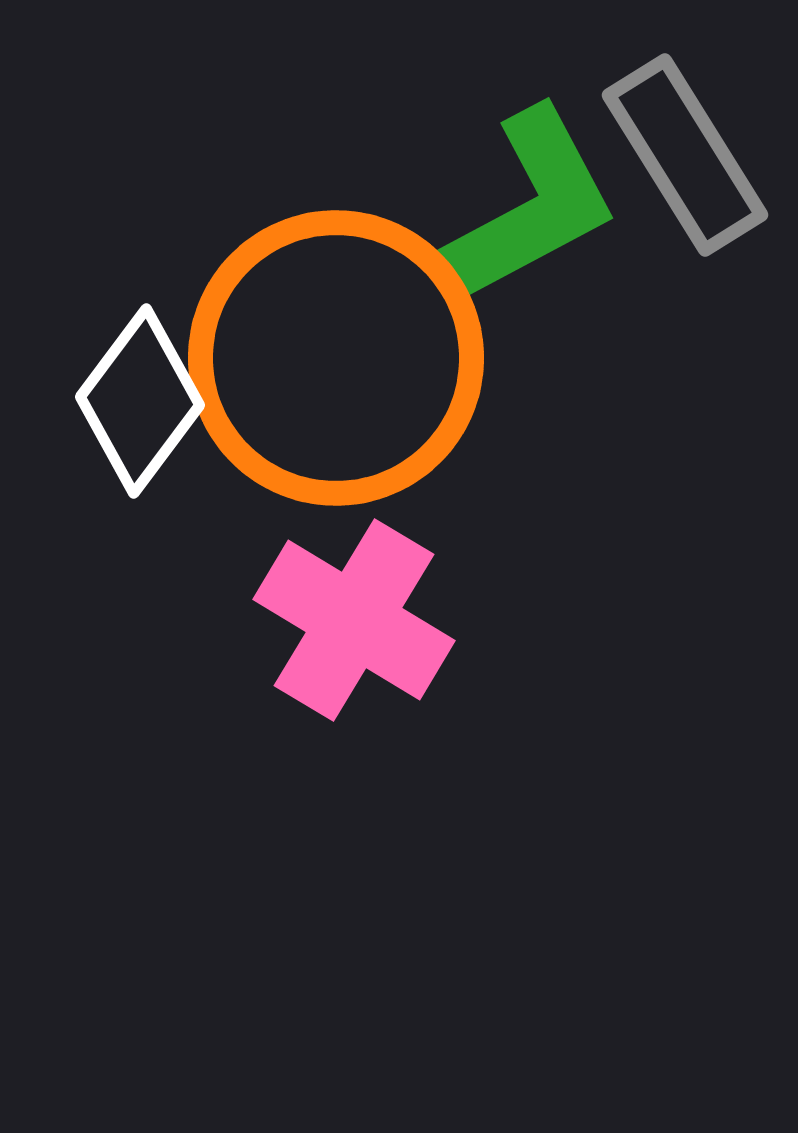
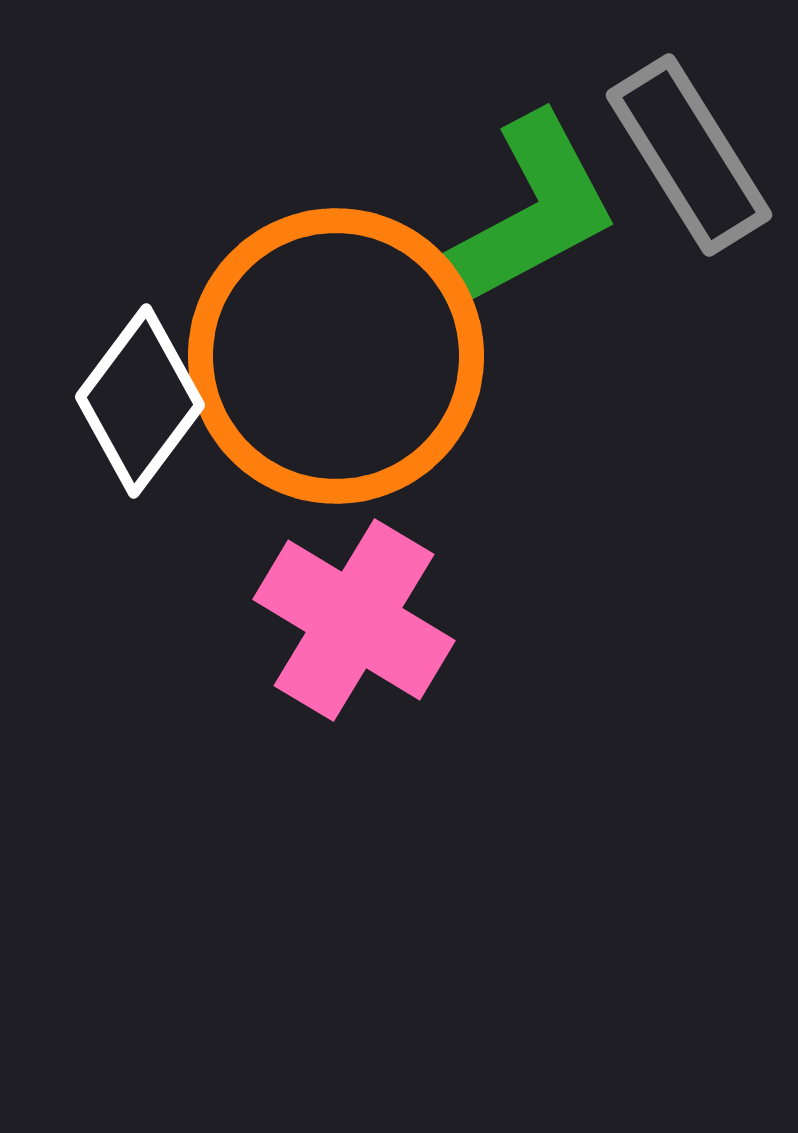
gray rectangle: moved 4 px right
green L-shape: moved 6 px down
orange circle: moved 2 px up
